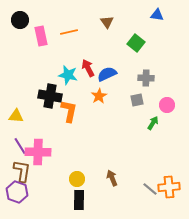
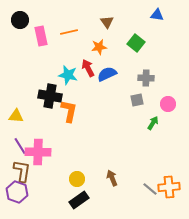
orange star: moved 49 px up; rotated 21 degrees clockwise
pink circle: moved 1 px right, 1 px up
black rectangle: rotated 54 degrees clockwise
